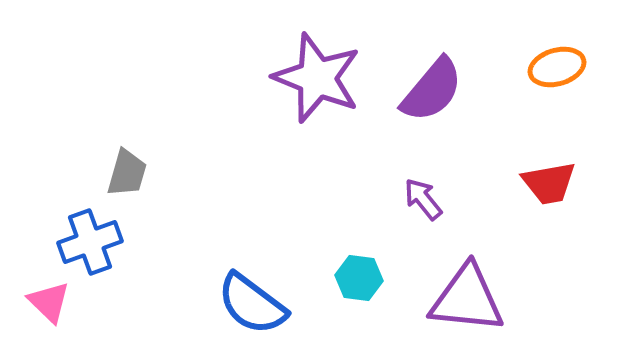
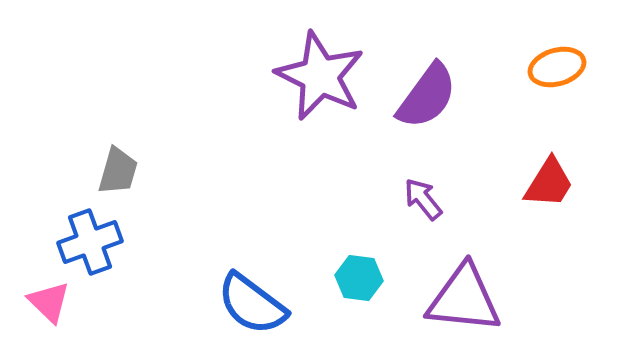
purple star: moved 3 px right, 2 px up; rotated 4 degrees clockwise
purple semicircle: moved 5 px left, 6 px down; rotated 4 degrees counterclockwise
gray trapezoid: moved 9 px left, 2 px up
red trapezoid: rotated 48 degrees counterclockwise
purple triangle: moved 3 px left
